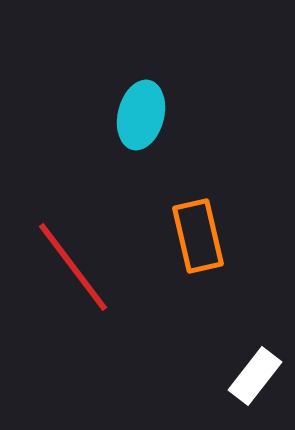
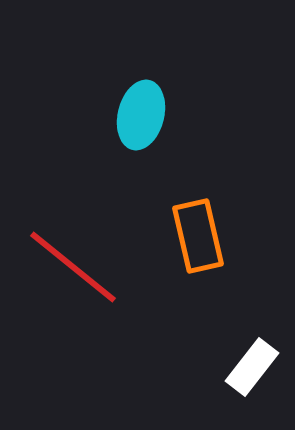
red line: rotated 14 degrees counterclockwise
white rectangle: moved 3 px left, 9 px up
